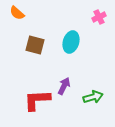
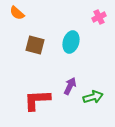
purple arrow: moved 6 px right
